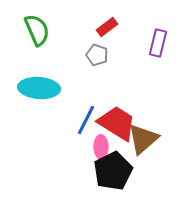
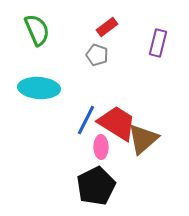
black pentagon: moved 17 px left, 15 px down
